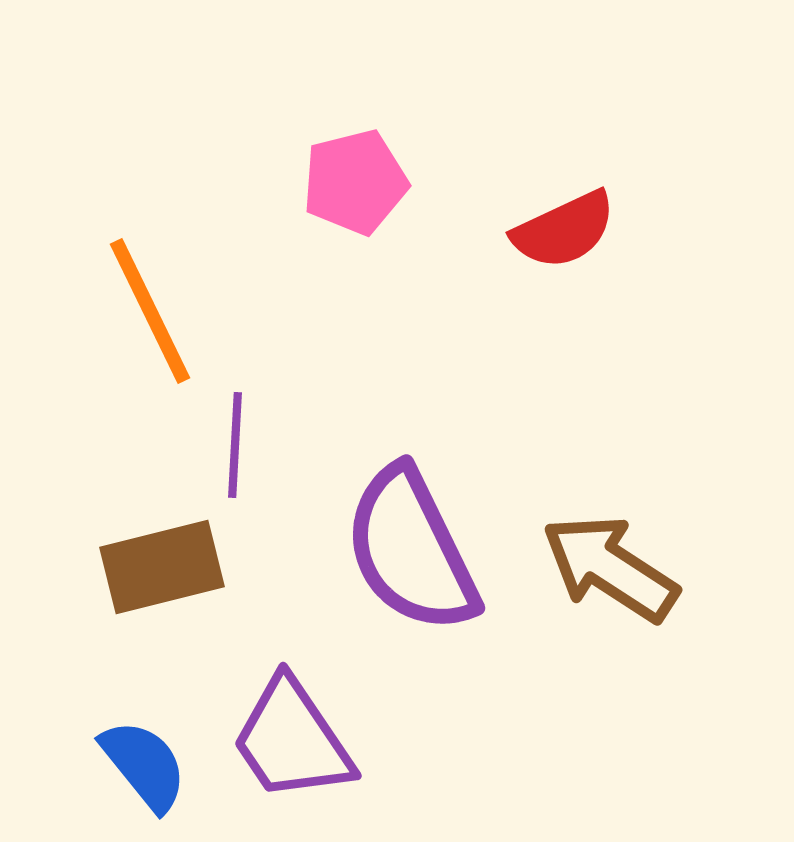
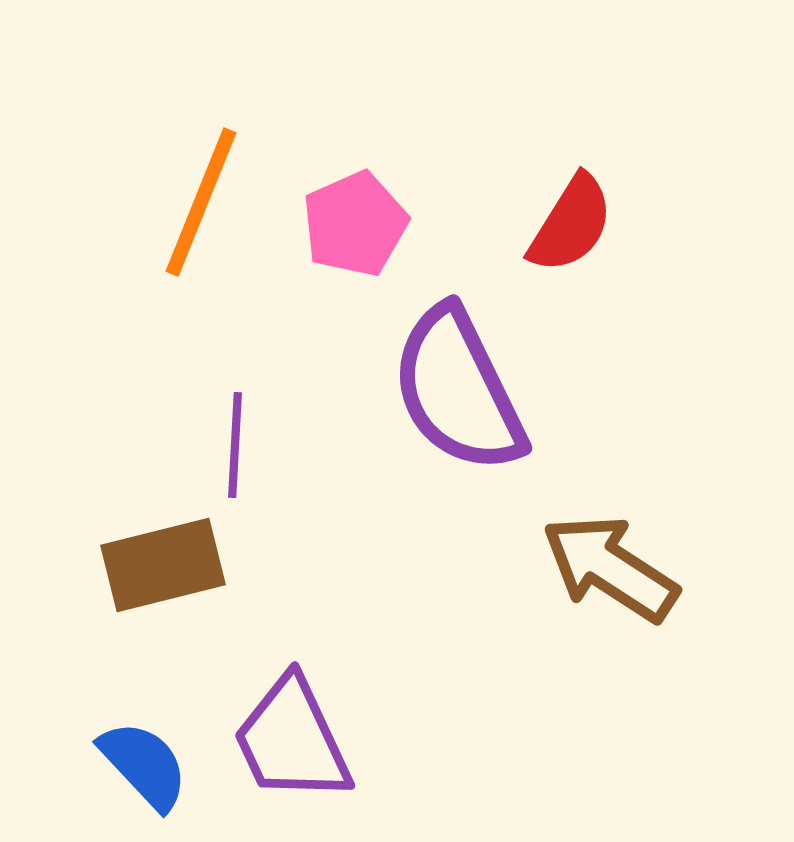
pink pentagon: moved 42 px down; rotated 10 degrees counterclockwise
red semicircle: moved 7 px right, 6 px up; rotated 33 degrees counterclockwise
orange line: moved 51 px right, 109 px up; rotated 48 degrees clockwise
purple semicircle: moved 47 px right, 160 px up
brown rectangle: moved 1 px right, 2 px up
purple trapezoid: rotated 9 degrees clockwise
blue semicircle: rotated 4 degrees counterclockwise
